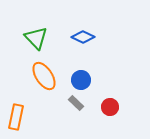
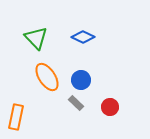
orange ellipse: moved 3 px right, 1 px down
